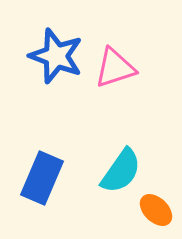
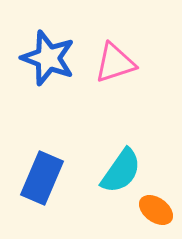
blue star: moved 8 px left, 2 px down
pink triangle: moved 5 px up
orange ellipse: rotated 8 degrees counterclockwise
